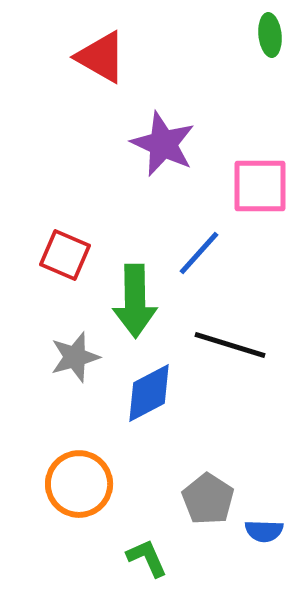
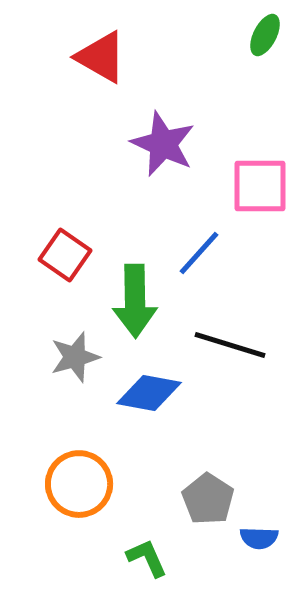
green ellipse: moved 5 px left; rotated 33 degrees clockwise
red square: rotated 12 degrees clockwise
blue diamond: rotated 38 degrees clockwise
blue semicircle: moved 5 px left, 7 px down
